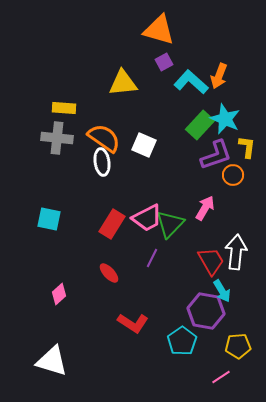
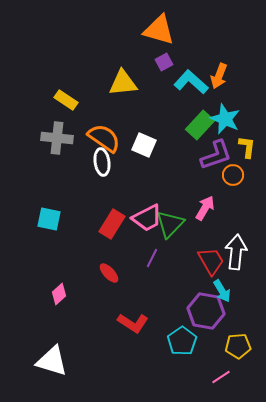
yellow rectangle: moved 2 px right, 8 px up; rotated 30 degrees clockwise
